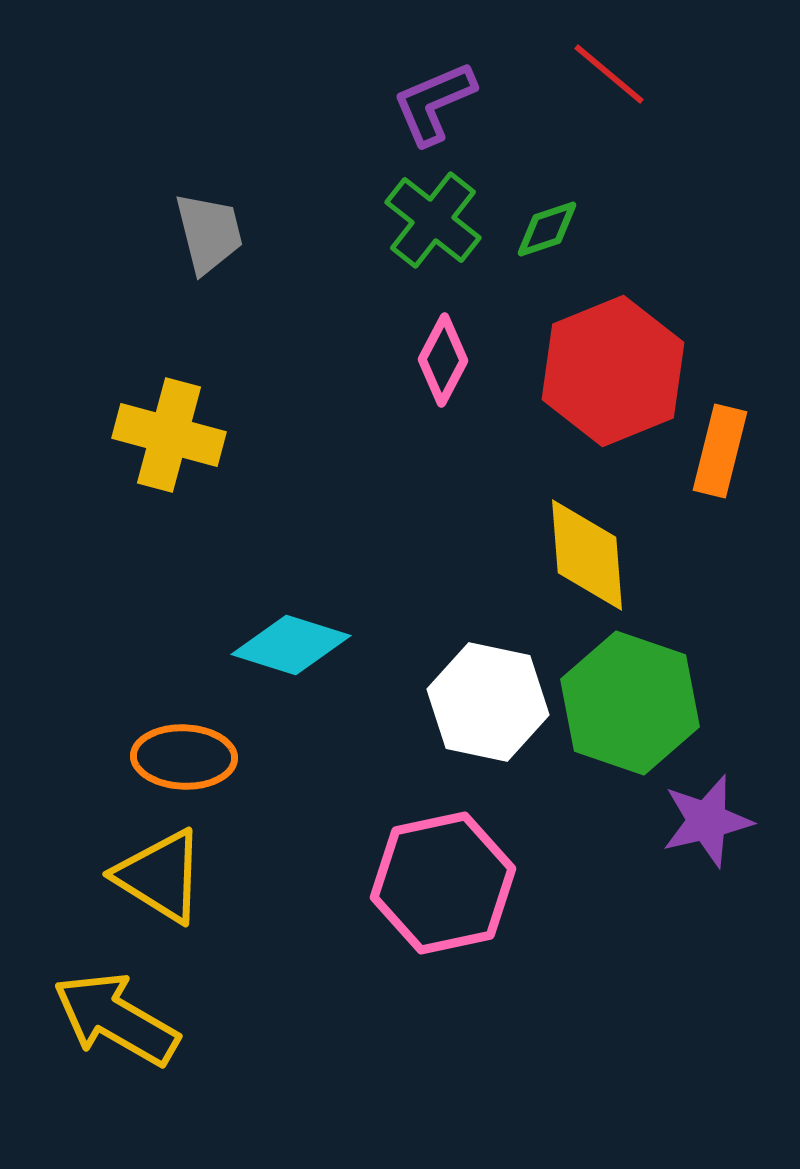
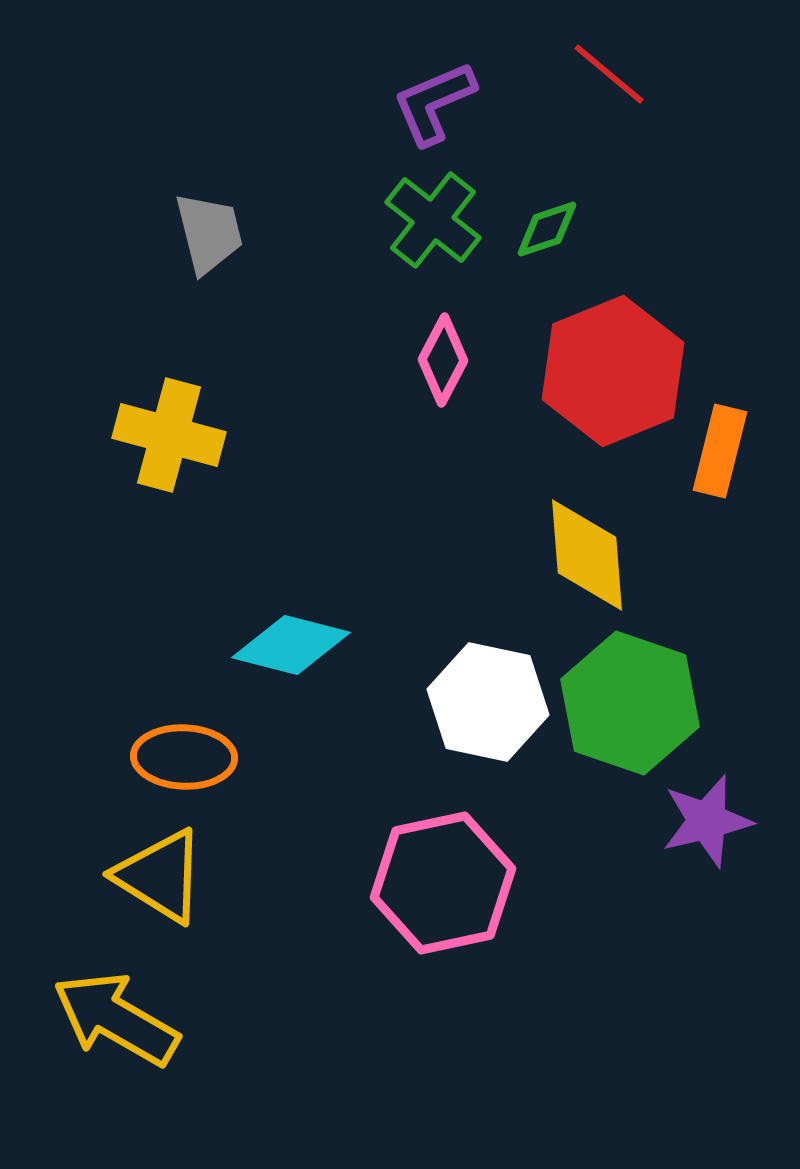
cyan diamond: rotated 3 degrees counterclockwise
